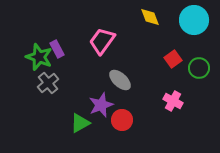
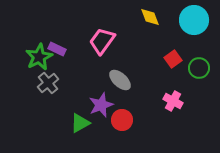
purple rectangle: rotated 36 degrees counterclockwise
green star: rotated 24 degrees clockwise
